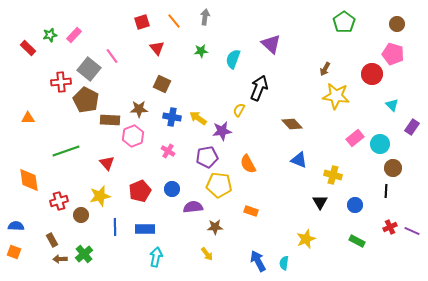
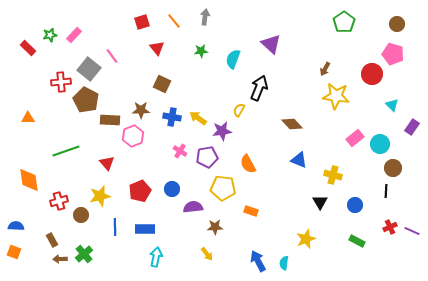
brown star at (139, 109): moved 2 px right, 1 px down
pink cross at (168, 151): moved 12 px right
yellow pentagon at (219, 185): moved 4 px right, 3 px down
